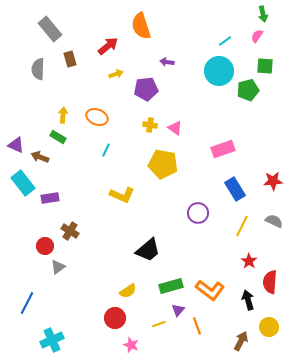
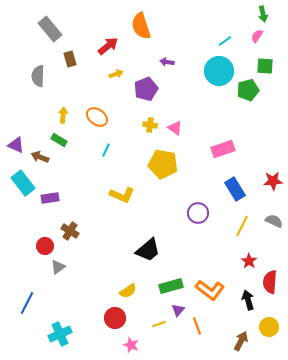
gray semicircle at (38, 69): moved 7 px down
purple pentagon at (146, 89): rotated 15 degrees counterclockwise
orange ellipse at (97, 117): rotated 15 degrees clockwise
green rectangle at (58, 137): moved 1 px right, 3 px down
cyan cross at (52, 340): moved 8 px right, 6 px up
